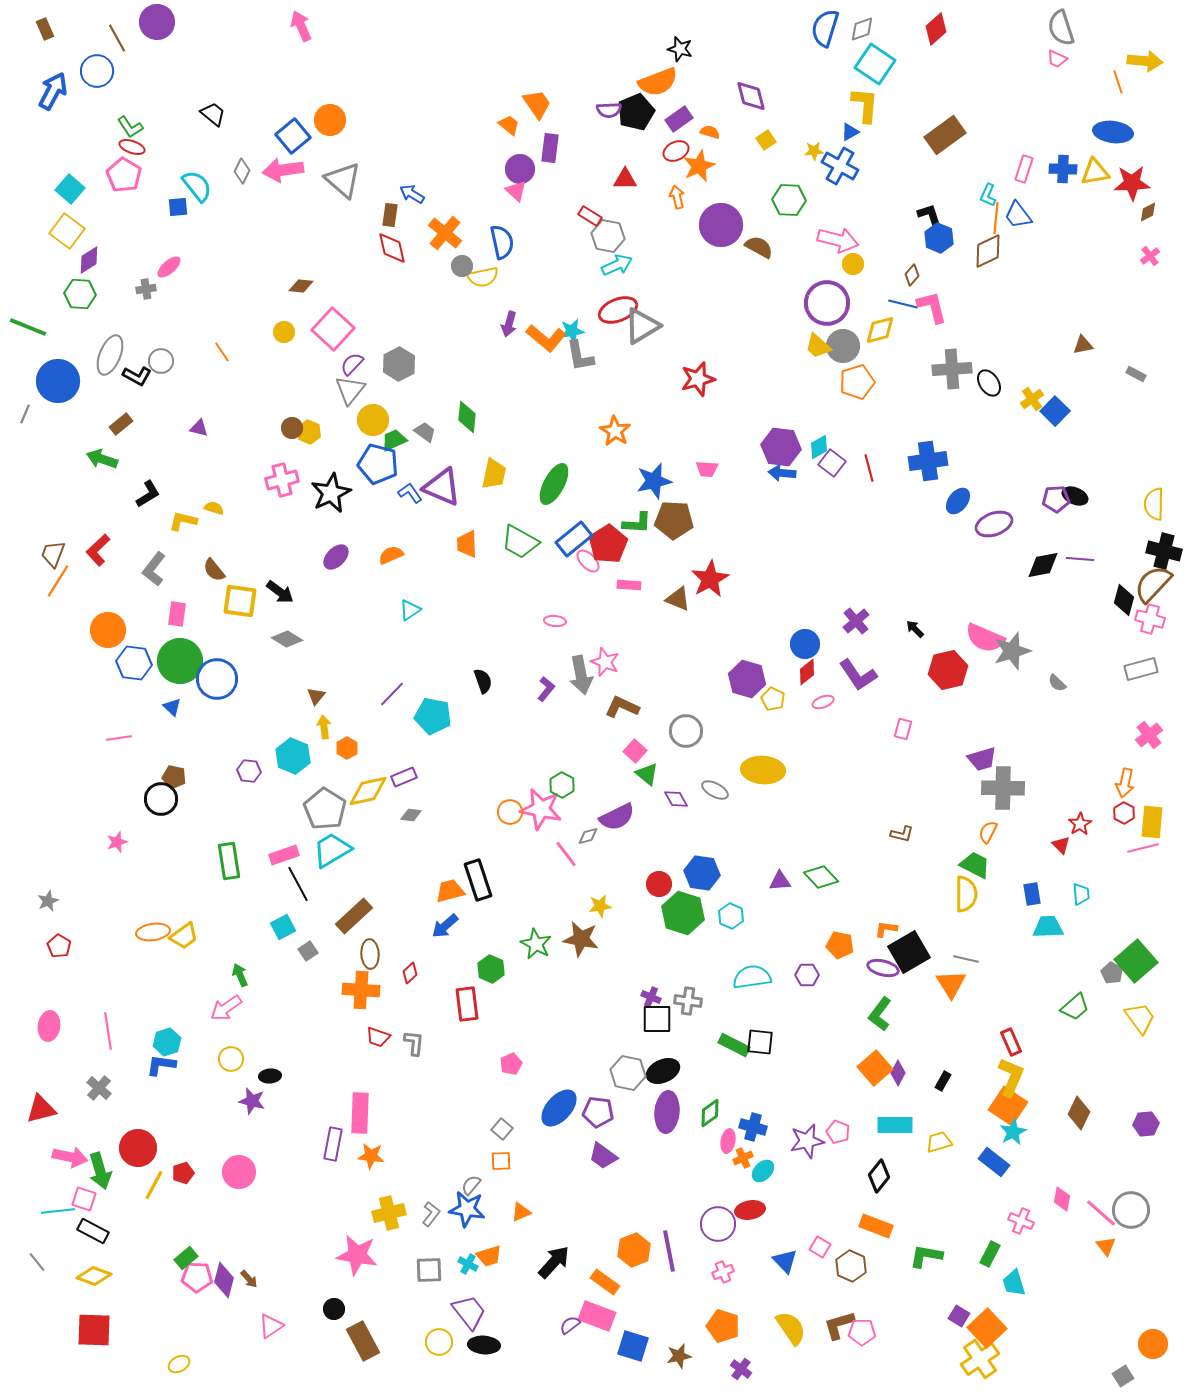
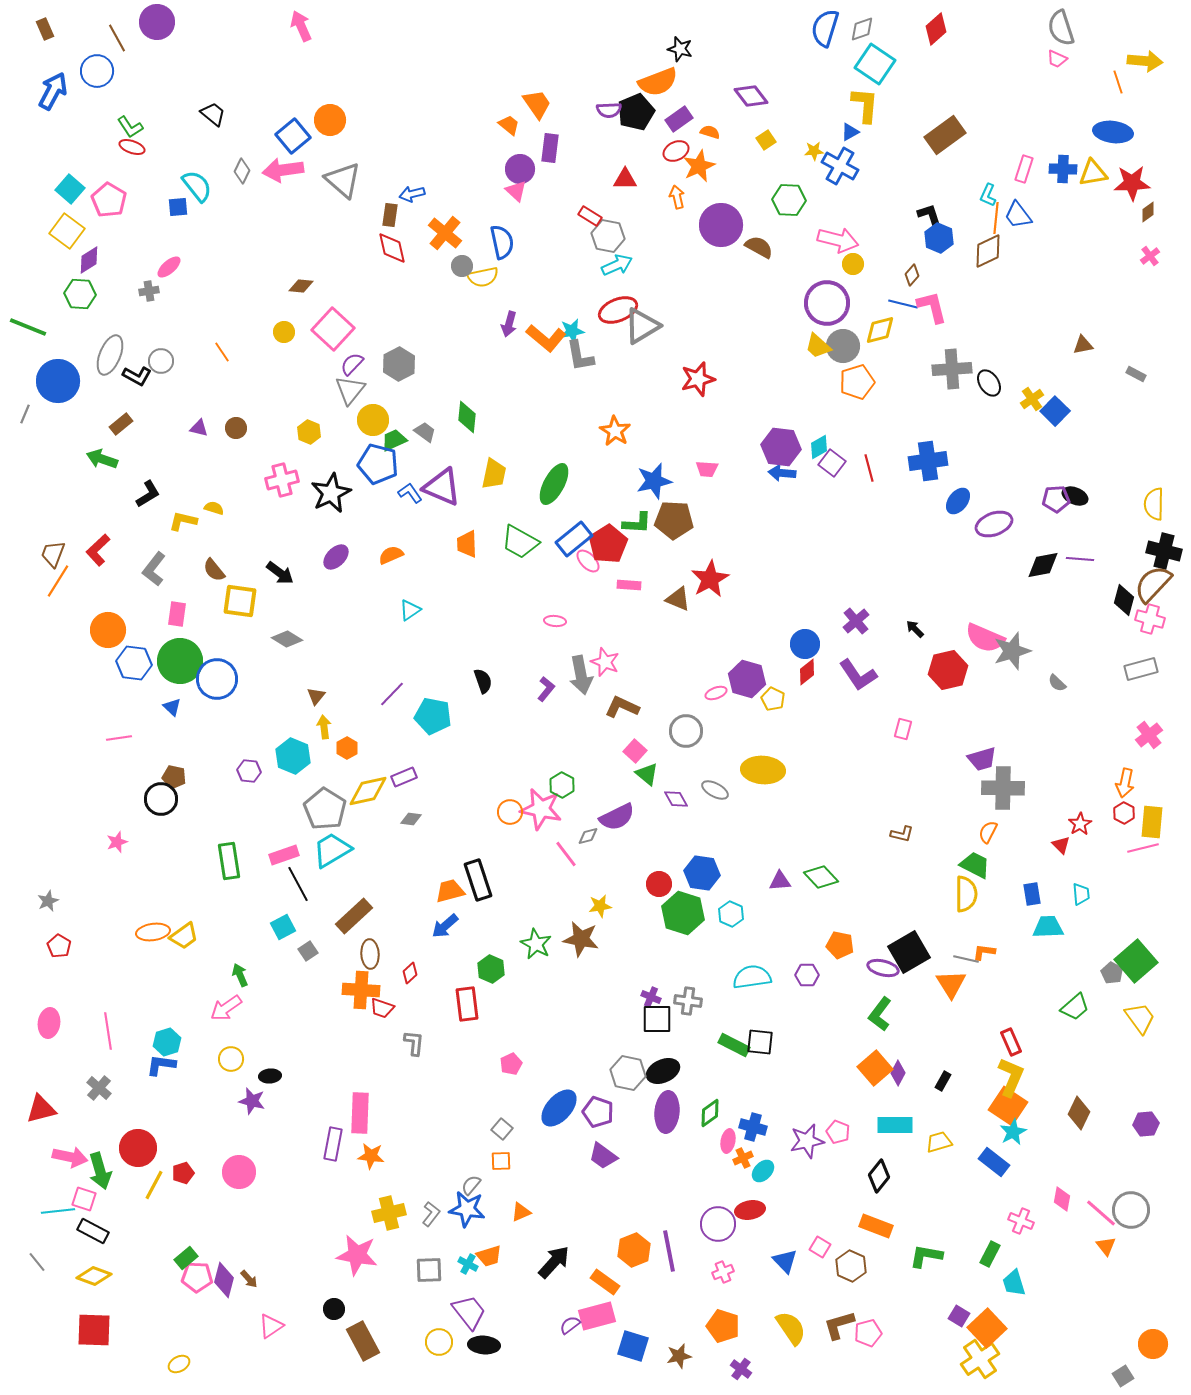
purple diamond at (751, 96): rotated 24 degrees counterclockwise
yellow triangle at (1095, 172): moved 2 px left, 1 px down
pink pentagon at (124, 175): moved 15 px left, 25 px down
blue arrow at (412, 194): rotated 45 degrees counterclockwise
brown diamond at (1148, 212): rotated 10 degrees counterclockwise
gray cross at (146, 289): moved 3 px right, 2 px down
brown circle at (292, 428): moved 56 px left
black arrow at (280, 592): moved 19 px up
pink ellipse at (823, 702): moved 107 px left, 9 px up
gray diamond at (411, 815): moved 4 px down
cyan hexagon at (731, 916): moved 2 px up
orange L-shape at (886, 929): moved 98 px right, 23 px down
pink ellipse at (49, 1026): moved 3 px up
red trapezoid at (378, 1037): moved 4 px right, 29 px up
purple pentagon at (598, 1112): rotated 12 degrees clockwise
pink rectangle at (597, 1316): rotated 36 degrees counterclockwise
pink pentagon at (862, 1332): moved 6 px right, 1 px down; rotated 16 degrees counterclockwise
